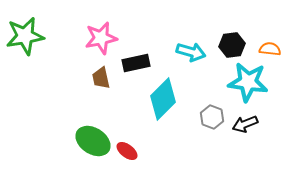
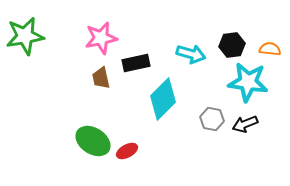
cyan arrow: moved 2 px down
gray hexagon: moved 2 px down; rotated 10 degrees counterclockwise
red ellipse: rotated 65 degrees counterclockwise
